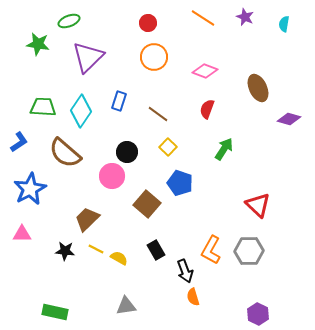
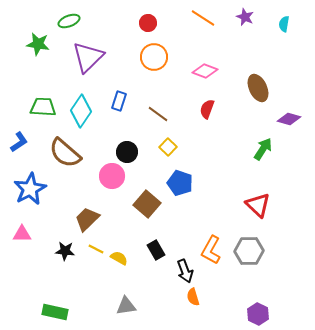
green arrow: moved 39 px right
